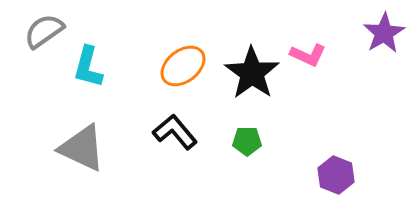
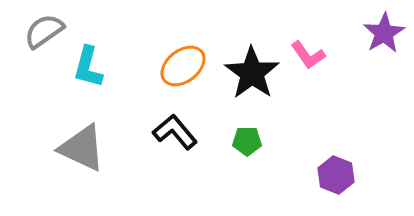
pink L-shape: rotated 30 degrees clockwise
